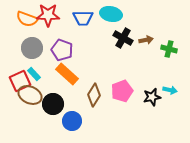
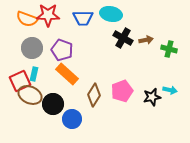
cyan rectangle: rotated 56 degrees clockwise
blue circle: moved 2 px up
